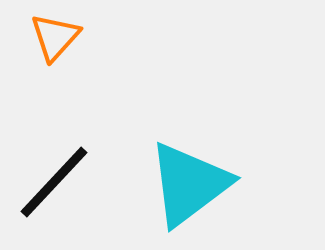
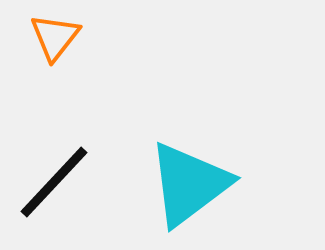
orange triangle: rotated 4 degrees counterclockwise
